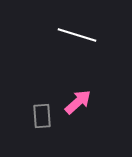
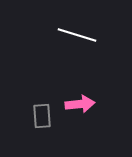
pink arrow: moved 2 px right, 2 px down; rotated 36 degrees clockwise
